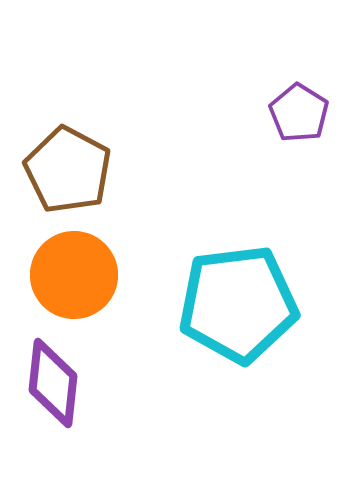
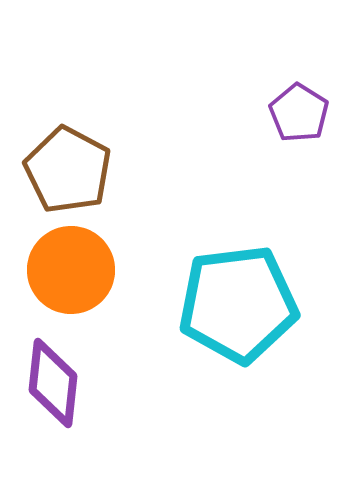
orange circle: moved 3 px left, 5 px up
